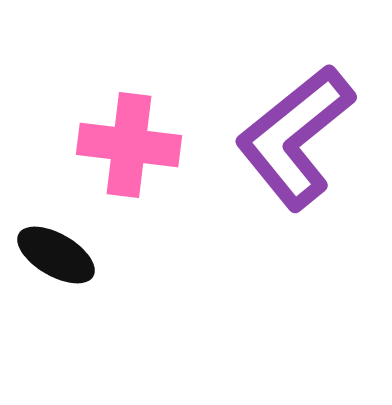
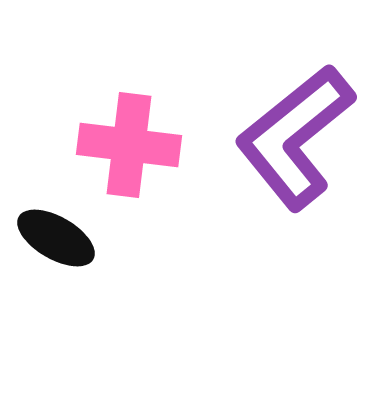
black ellipse: moved 17 px up
